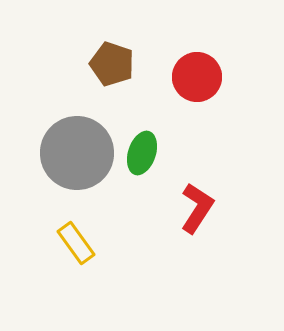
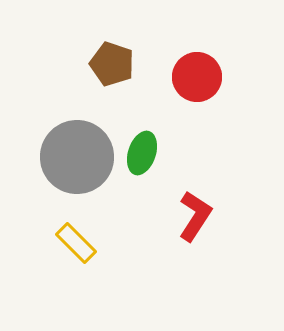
gray circle: moved 4 px down
red L-shape: moved 2 px left, 8 px down
yellow rectangle: rotated 9 degrees counterclockwise
